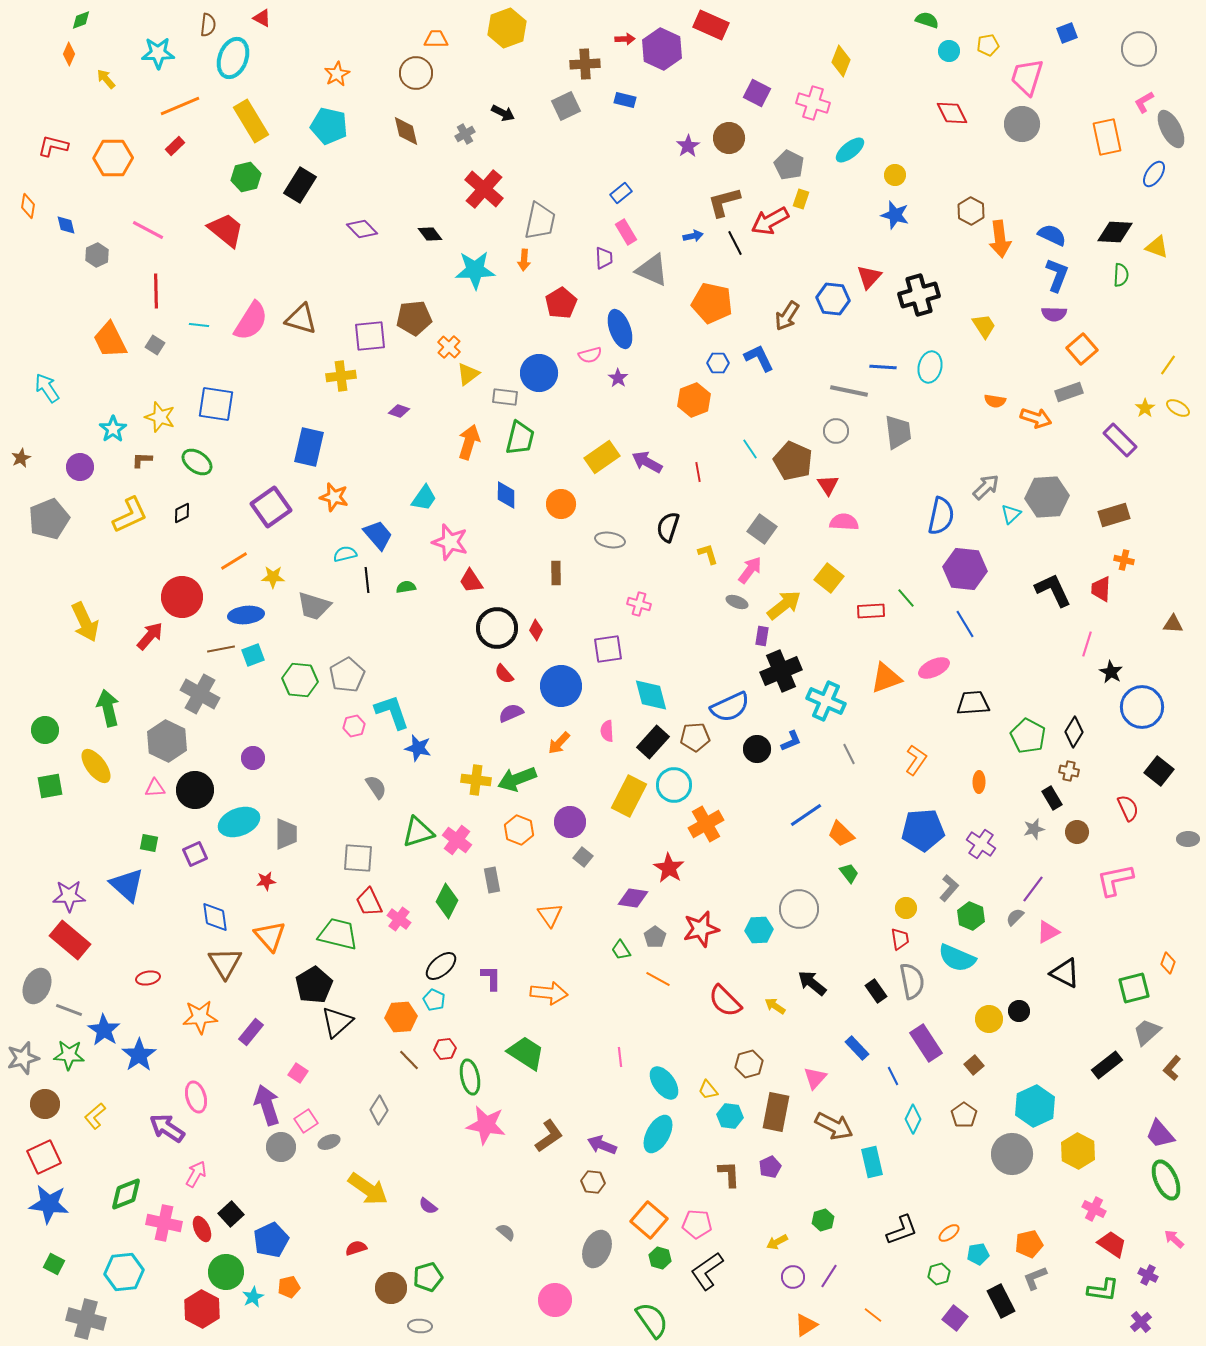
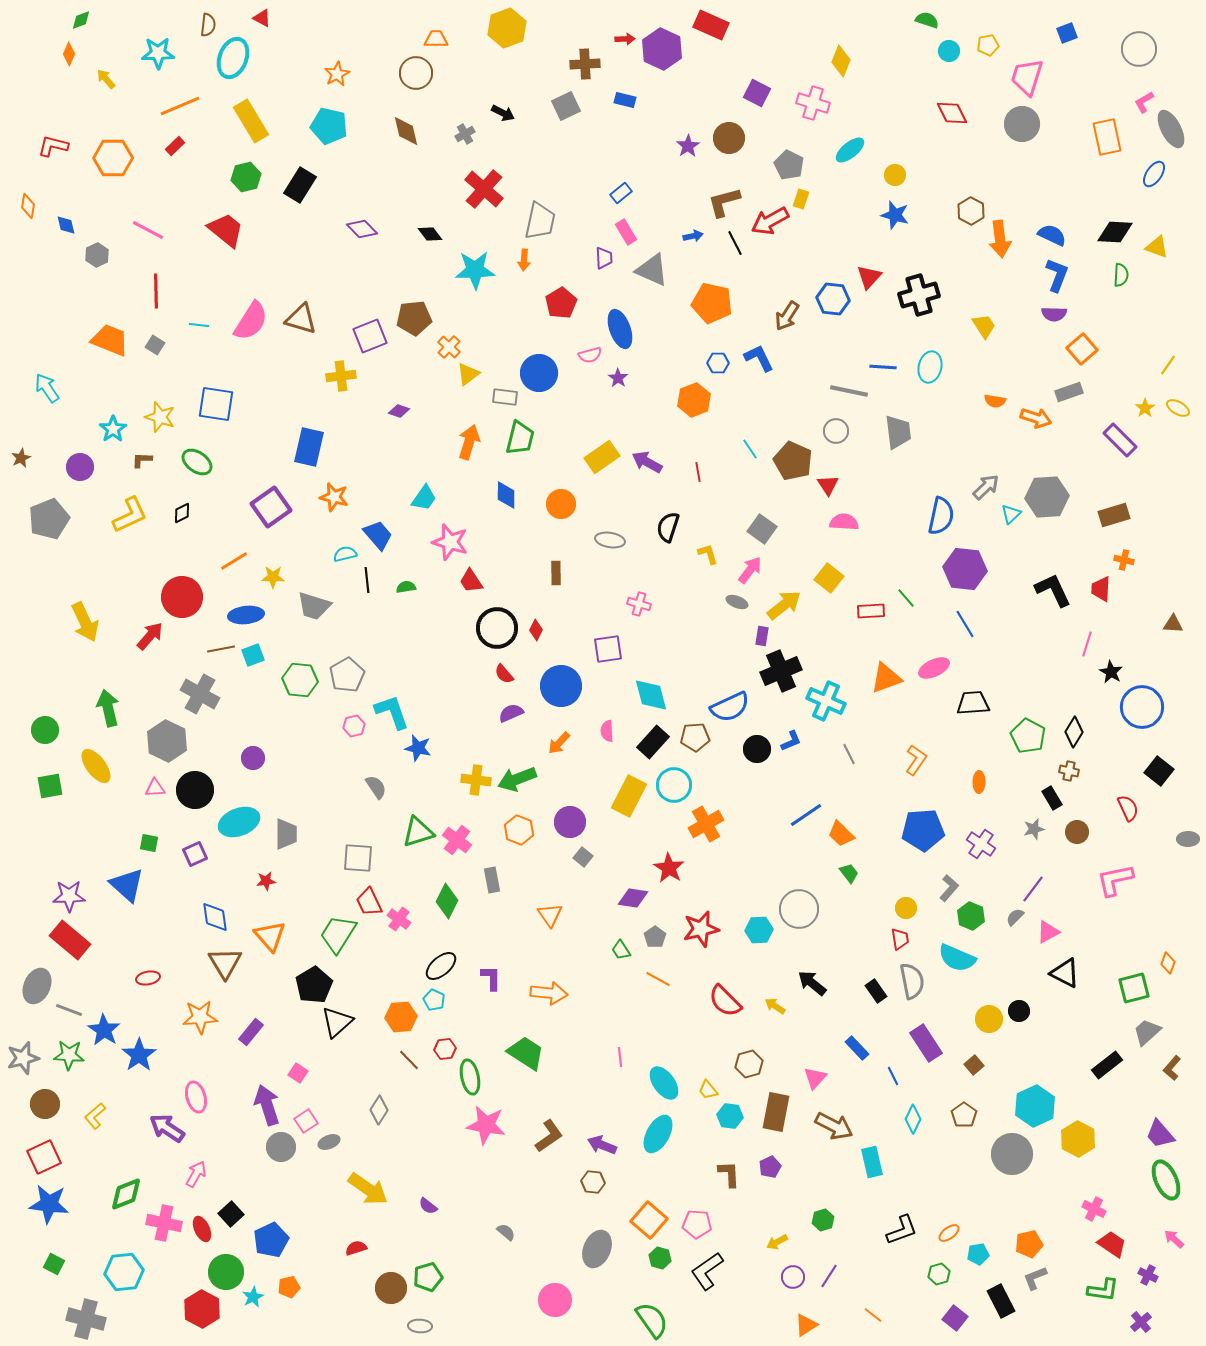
purple square at (370, 336): rotated 16 degrees counterclockwise
orange trapezoid at (110, 340): rotated 138 degrees clockwise
green trapezoid at (338, 934): rotated 72 degrees counterclockwise
yellow hexagon at (1078, 1151): moved 12 px up
